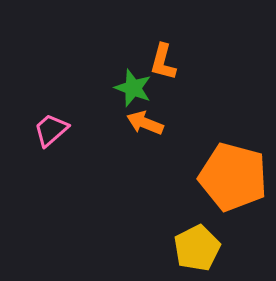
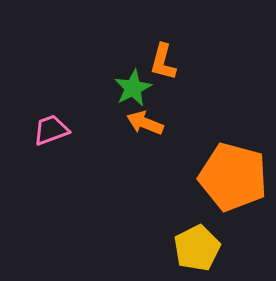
green star: rotated 24 degrees clockwise
pink trapezoid: rotated 21 degrees clockwise
